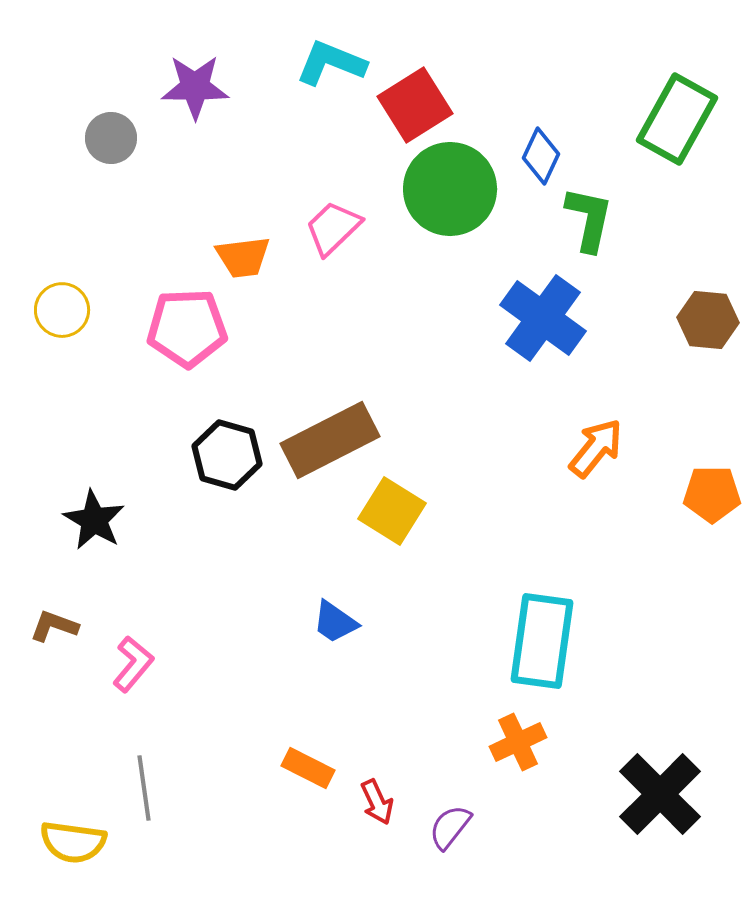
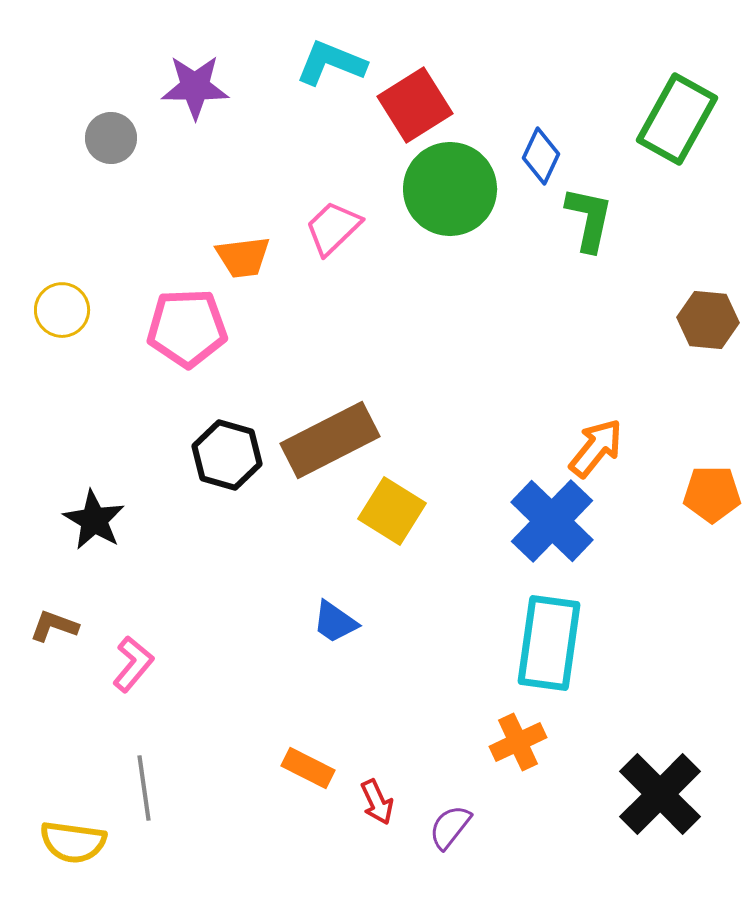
blue cross: moved 9 px right, 203 px down; rotated 8 degrees clockwise
cyan rectangle: moved 7 px right, 2 px down
